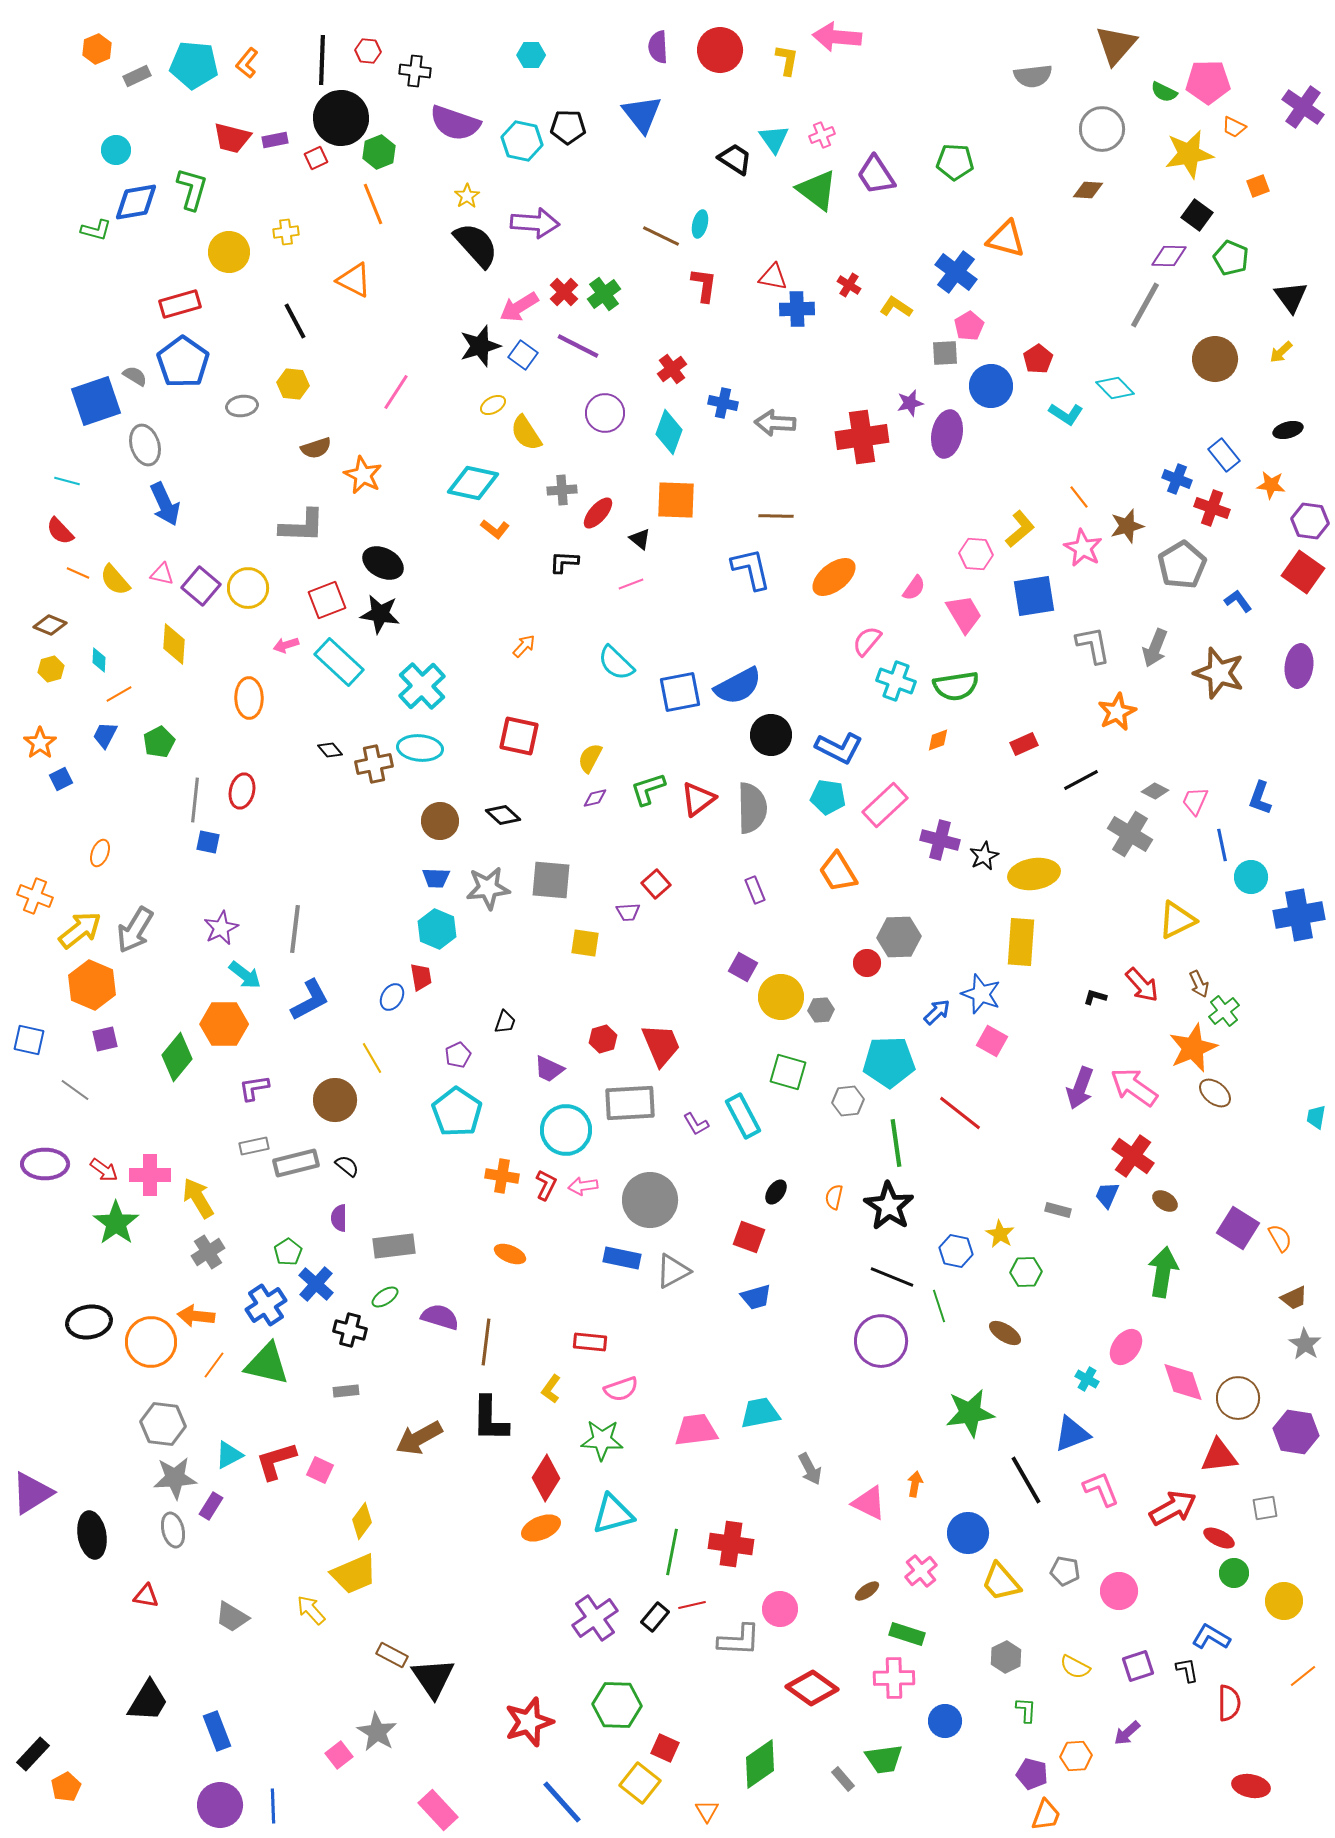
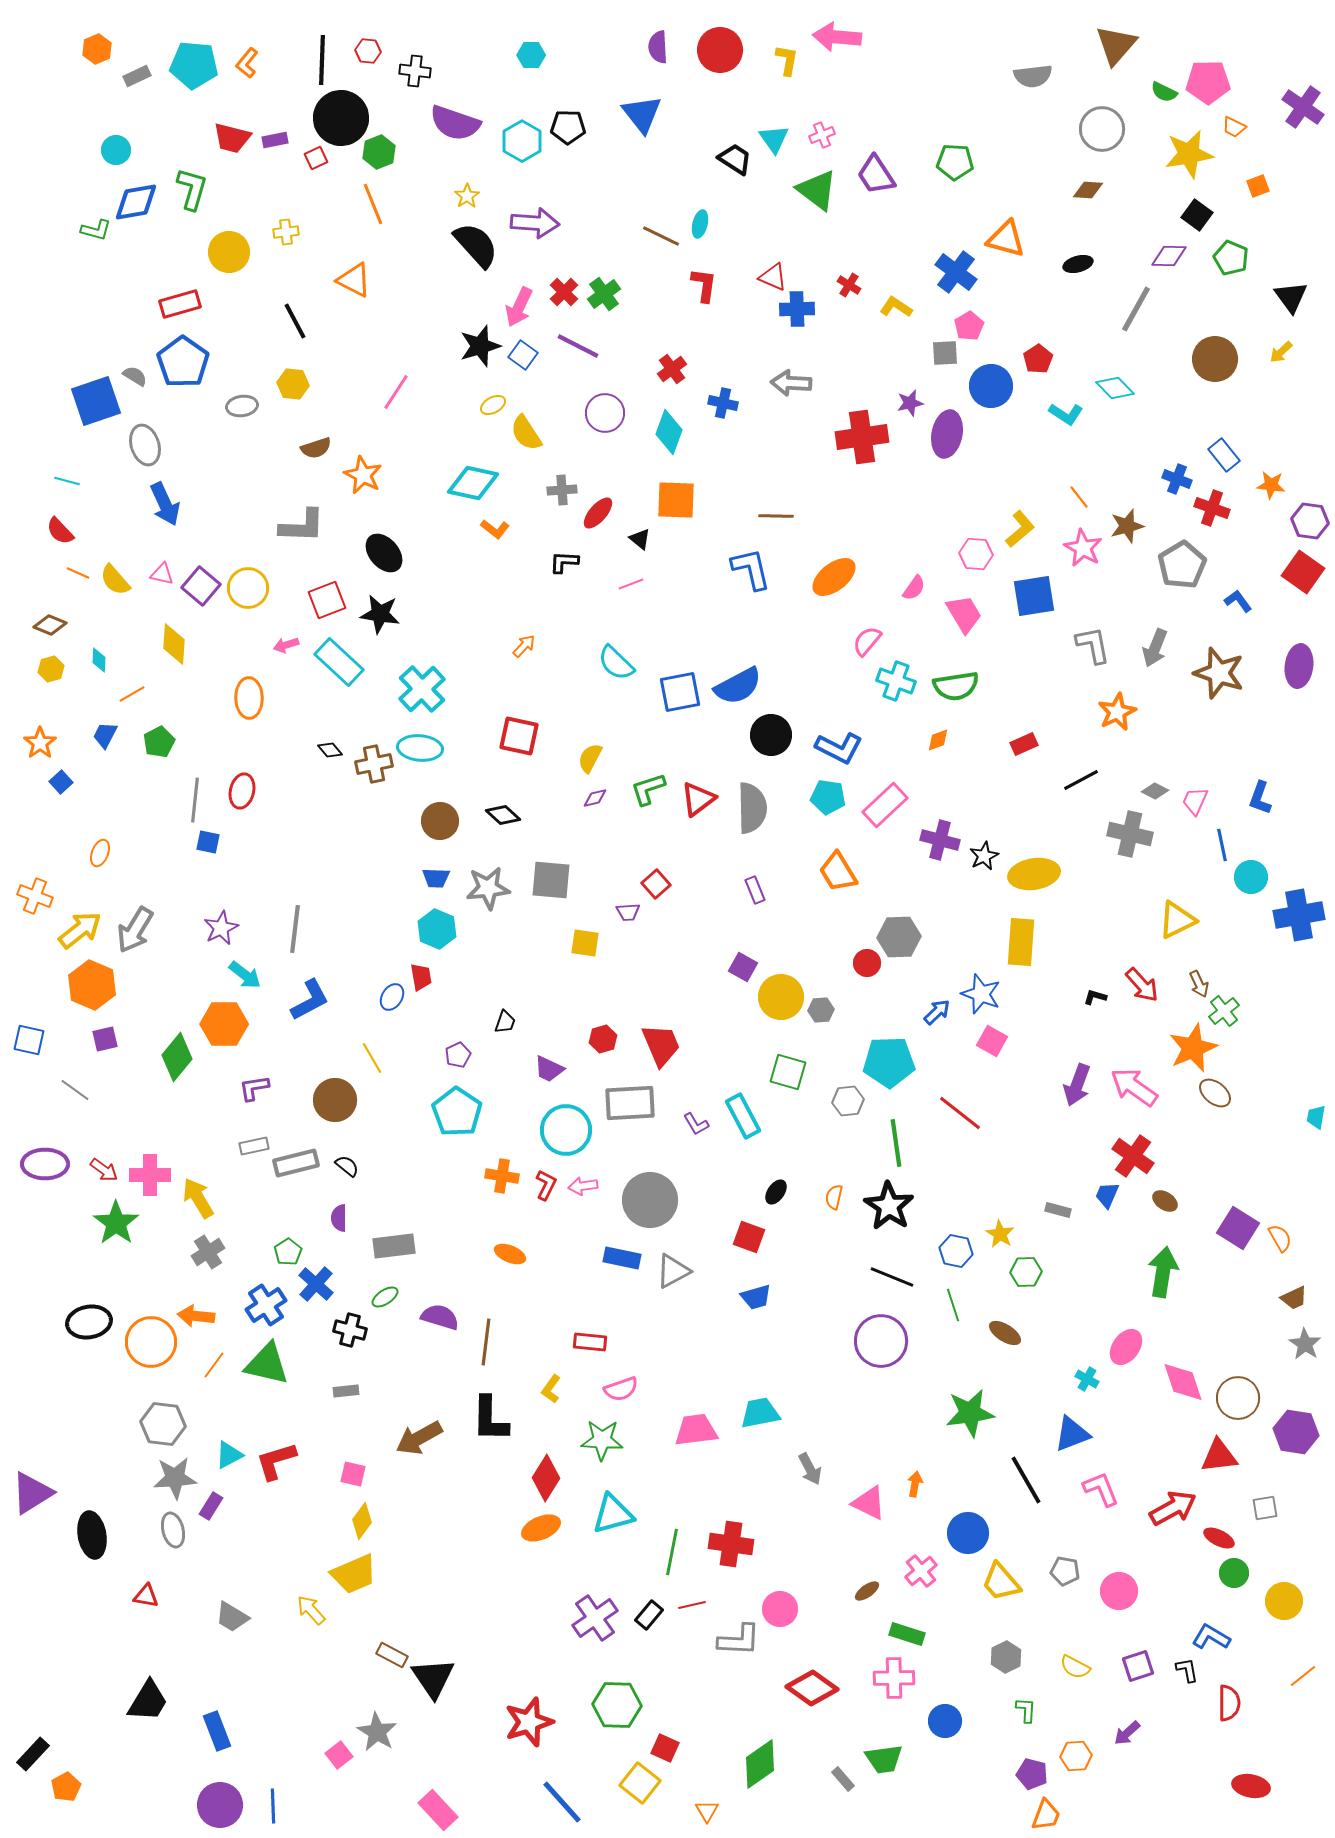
cyan hexagon at (522, 141): rotated 18 degrees clockwise
red triangle at (773, 277): rotated 12 degrees clockwise
gray line at (1145, 305): moved 9 px left, 4 px down
pink arrow at (519, 307): rotated 33 degrees counterclockwise
gray arrow at (775, 423): moved 16 px right, 40 px up
black ellipse at (1288, 430): moved 210 px left, 166 px up
black ellipse at (383, 563): moved 1 px right, 10 px up; rotated 21 degrees clockwise
cyan cross at (422, 686): moved 3 px down
orange line at (119, 694): moved 13 px right
blue square at (61, 779): moved 3 px down; rotated 15 degrees counterclockwise
gray cross at (1130, 834): rotated 18 degrees counterclockwise
purple arrow at (1080, 1088): moved 3 px left, 3 px up
green line at (939, 1306): moved 14 px right, 1 px up
pink square at (320, 1470): moved 33 px right, 4 px down; rotated 12 degrees counterclockwise
black rectangle at (655, 1617): moved 6 px left, 2 px up
